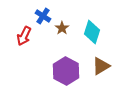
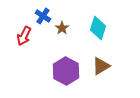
cyan diamond: moved 6 px right, 4 px up
